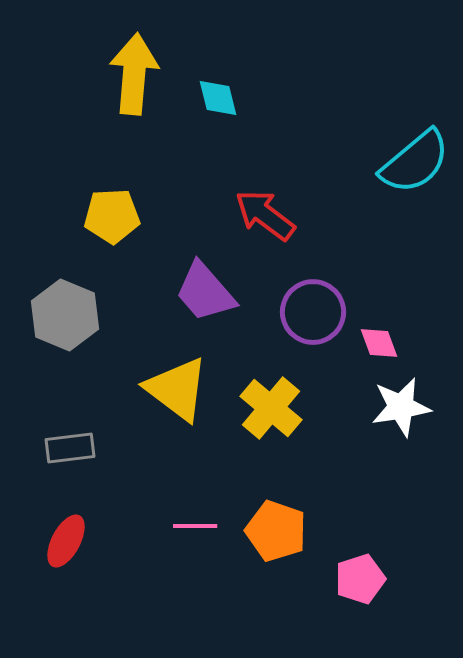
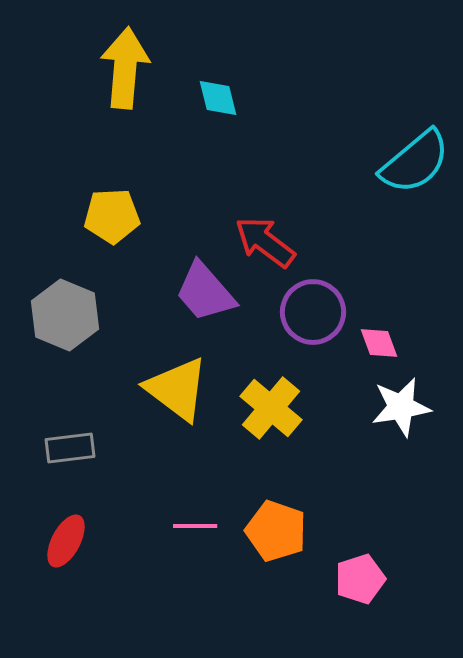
yellow arrow: moved 9 px left, 6 px up
red arrow: moved 27 px down
